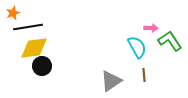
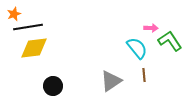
orange star: moved 1 px right, 1 px down
cyan semicircle: moved 1 px down; rotated 10 degrees counterclockwise
black circle: moved 11 px right, 20 px down
